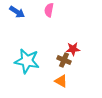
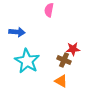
blue arrow: moved 20 px down; rotated 28 degrees counterclockwise
cyan star: rotated 20 degrees clockwise
